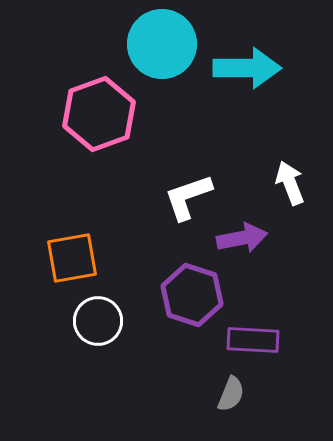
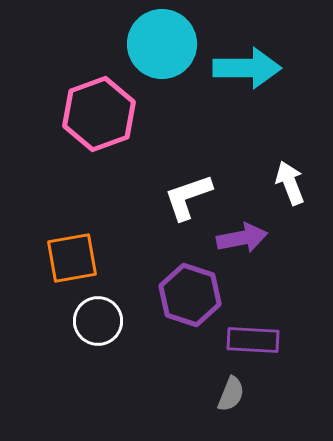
purple hexagon: moved 2 px left
